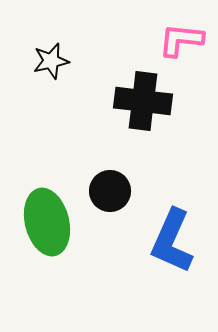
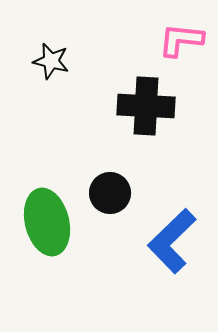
black star: rotated 27 degrees clockwise
black cross: moved 3 px right, 5 px down; rotated 4 degrees counterclockwise
black circle: moved 2 px down
blue L-shape: rotated 22 degrees clockwise
